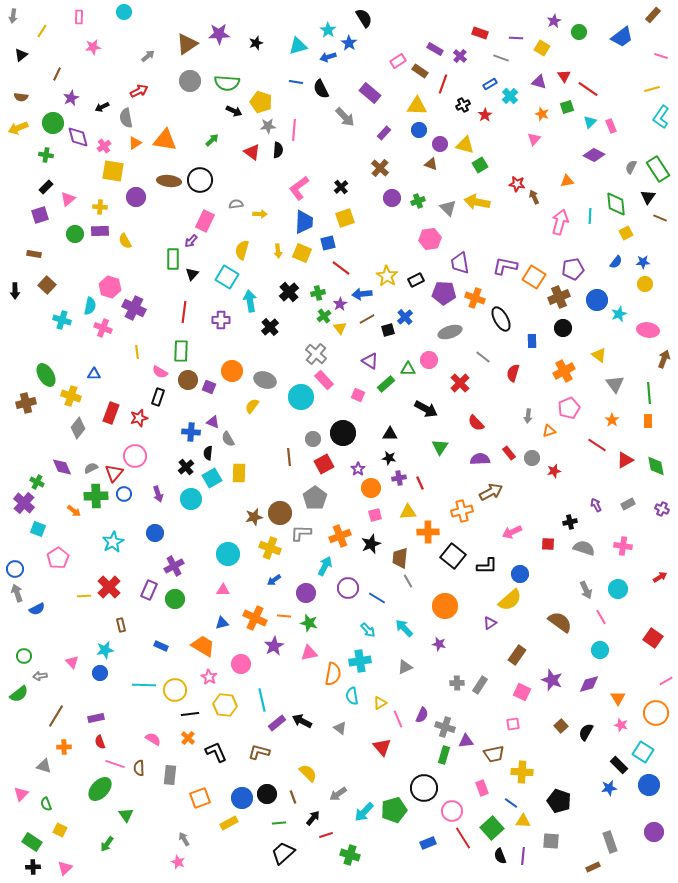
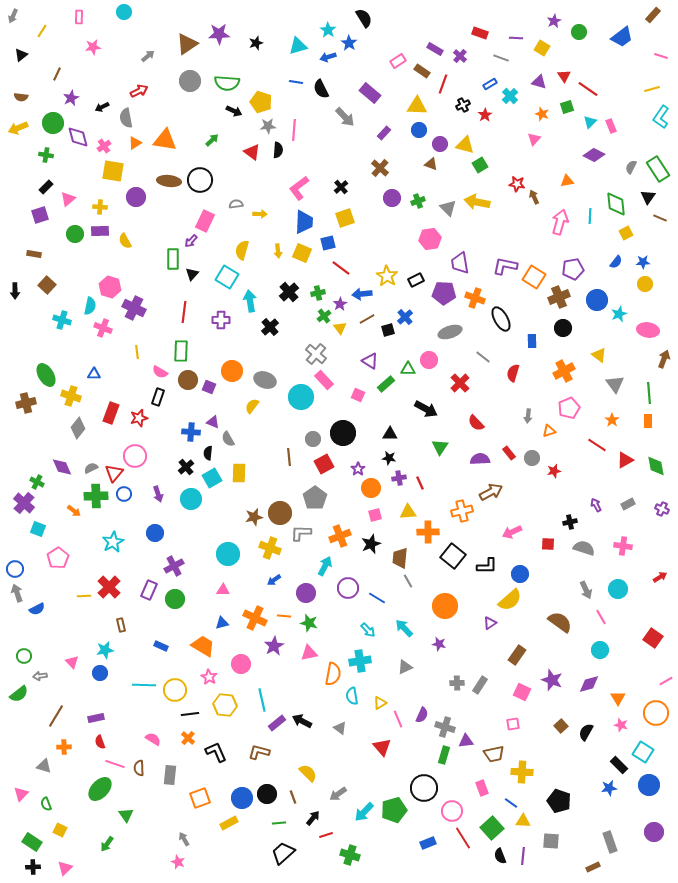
gray arrow at (13, 16): rotated 16 degrees clockwise
brown rectangle at (420, 71): moved 2 px right
